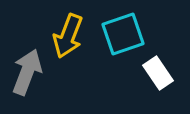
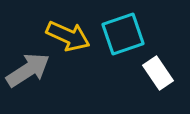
yellow arrow: rotated 87 degrees counterclockwise
gray arrow: moved 1 px right, 2 px up; rotated 36 degrees clockwise
